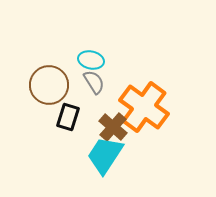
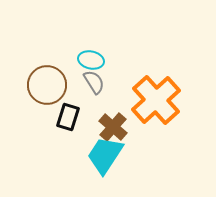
brown circle: moved 2 px left
orange cross: moved 12 px right, 7 px up; rotated 12 degrees clockwise
